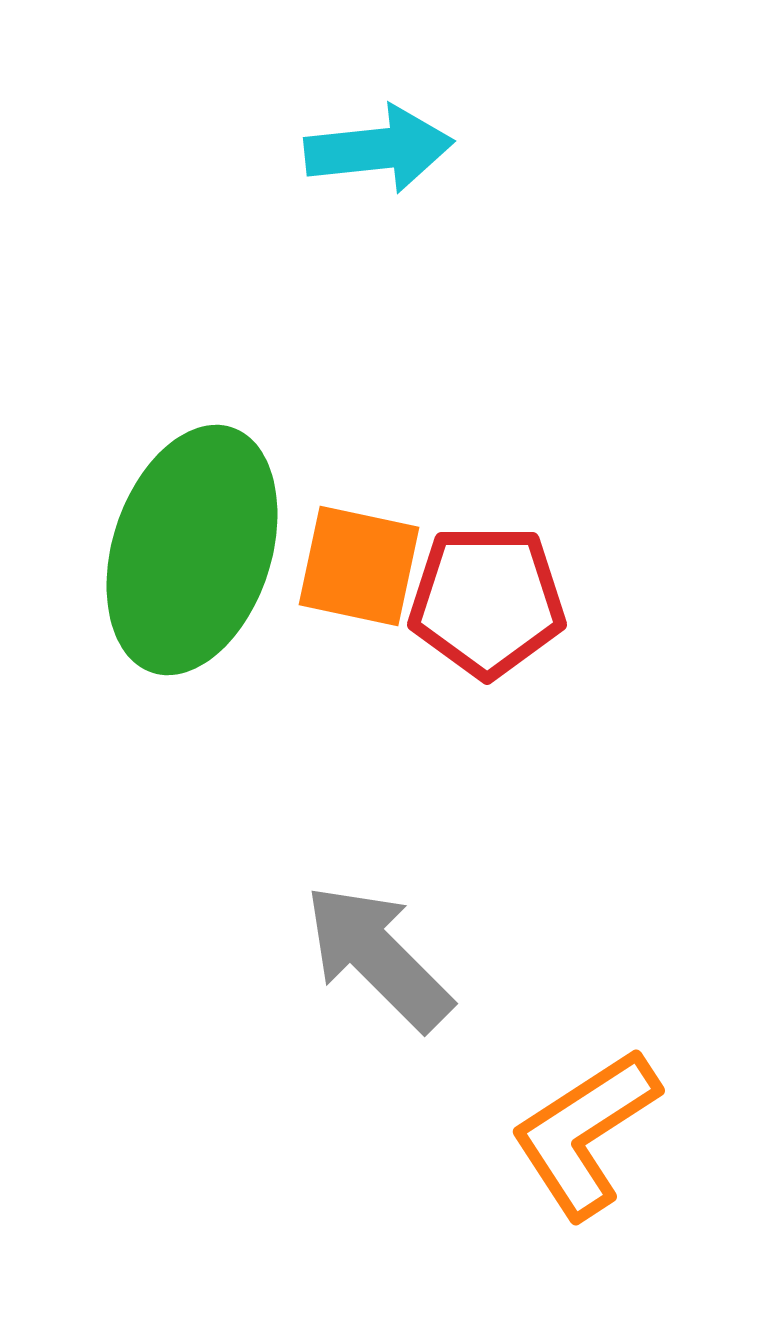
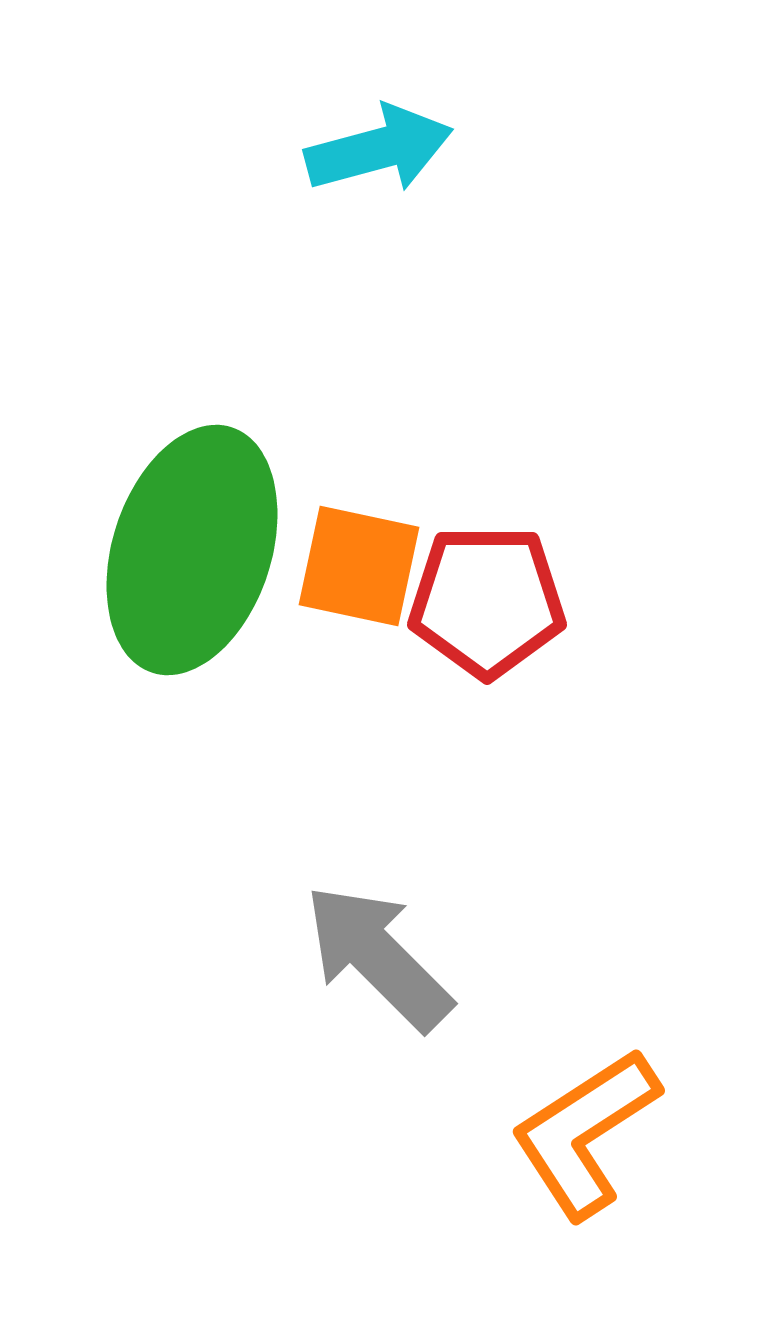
cyan arrow: rotated 9 degrees counterclockwise
